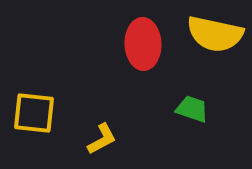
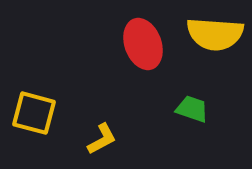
yellow semicircle: rotated 8 degrees counterclockwise
red ellipse: rotated 18 degrees counterclockwise
yellow square: rotated 9 degrees clockwise
